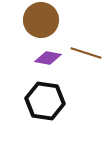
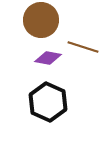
brown line: moved 3 px left, 6 px up
black hexagon: moved 3 px right, 1 px down; rotated 15 degrees clockwise
